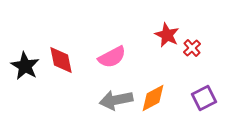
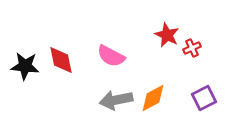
red cross: rotated 18 degrees clockwise
pink semicircle: moved 1 px left, 1 px up; rotated 56 degrees clockwise
black star: rotated 24 degrees counterclockwise
